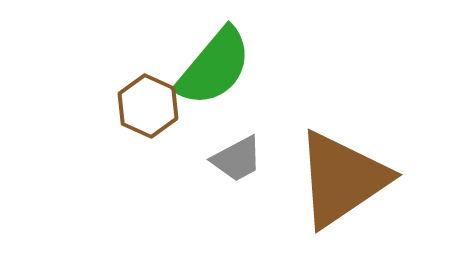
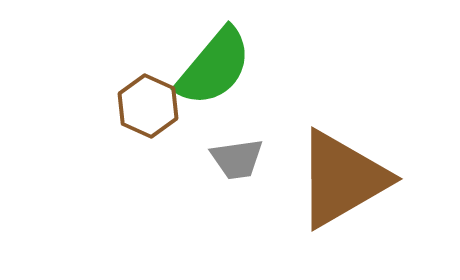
gray trapezoid: rotated 20 degrees clockwise
brown triangle: rotated 4 degrees clockwise
